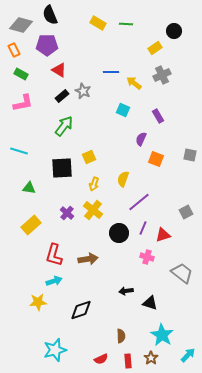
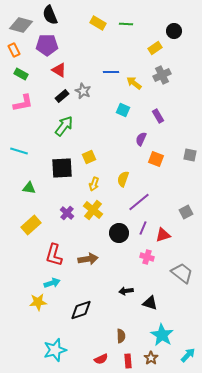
cyan arrow at (54, 281): moved 2 px left, 2 px down
